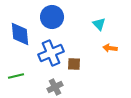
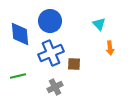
blue circle: moved 2 px left, 4 px down
orange arrow: rotated 104 degrees counterclockwise
green line: moved 2 px right
